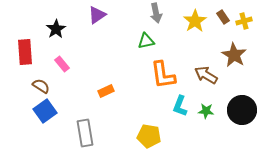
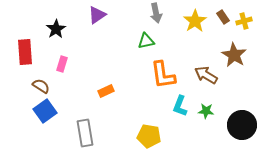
pink rectangle: rotated 56 degrees clockwise
black circle: moved 15 px down
